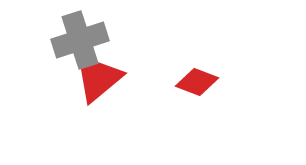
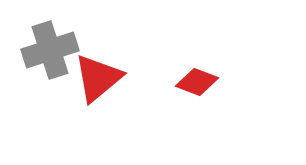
gray cross: moved 30 px left, 10 px down
